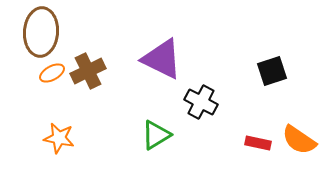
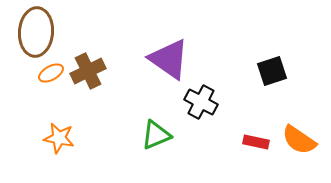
brown ellipse: moved 5 px left
purple triangle: moved 7 px right; rotated 9 degrees clockwise
orange ellipse: moved 1 px left
green triangle: rotated 8 degrees clockwise
red rectangle: moved 2 px left, 1 px up
